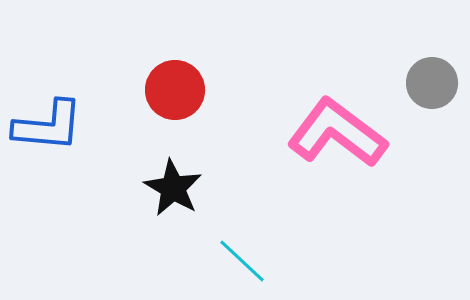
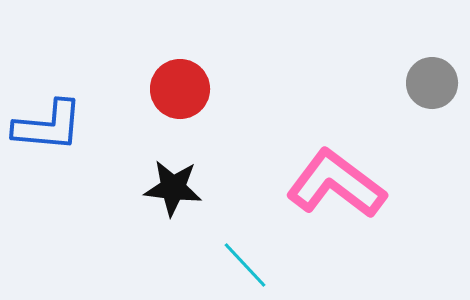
red circle: moved 5 px right, 1 px up
pink L-shape: moved 1 px left, 51 px down
black star: rotated 24 degrees counterclockwise
cyan line: moved 3 px right, 4 px down; rotated 4 degrees clockwise
